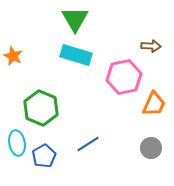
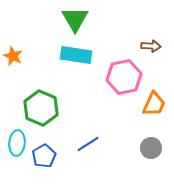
cyan rectangle: rotated 8 degrees counterclockwise
cyan ellipse: rotated 15 degrees clockwise
